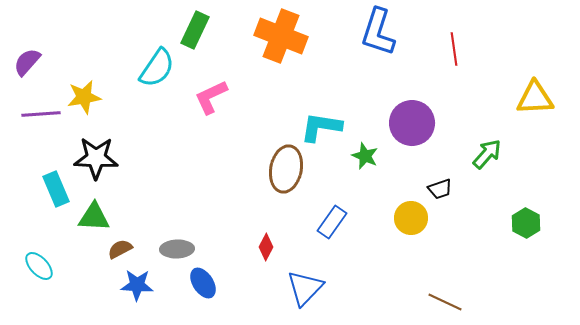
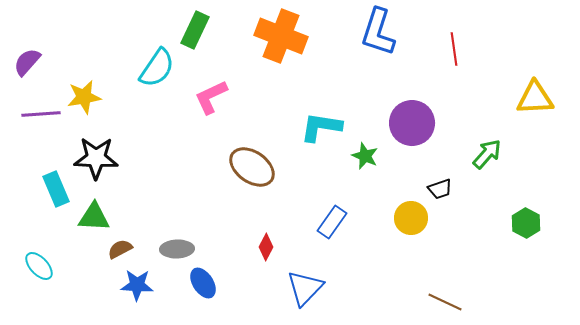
brown ellipse: moved 34 px left, 2 px up; rotated 66 degrees counterclockwise
